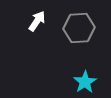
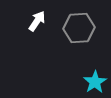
cyan star: moved 10 px right
